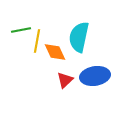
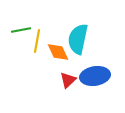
cyan semicircle: moved 1 px left, 2 px down
orange diamond: moved 3 px right
red triangle: moved 3 px right
